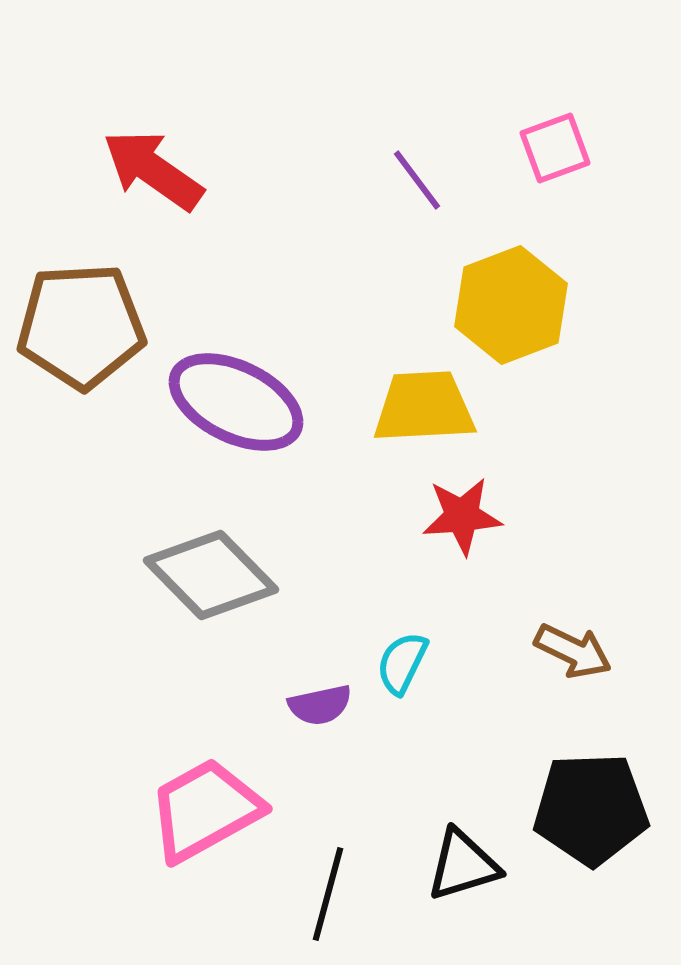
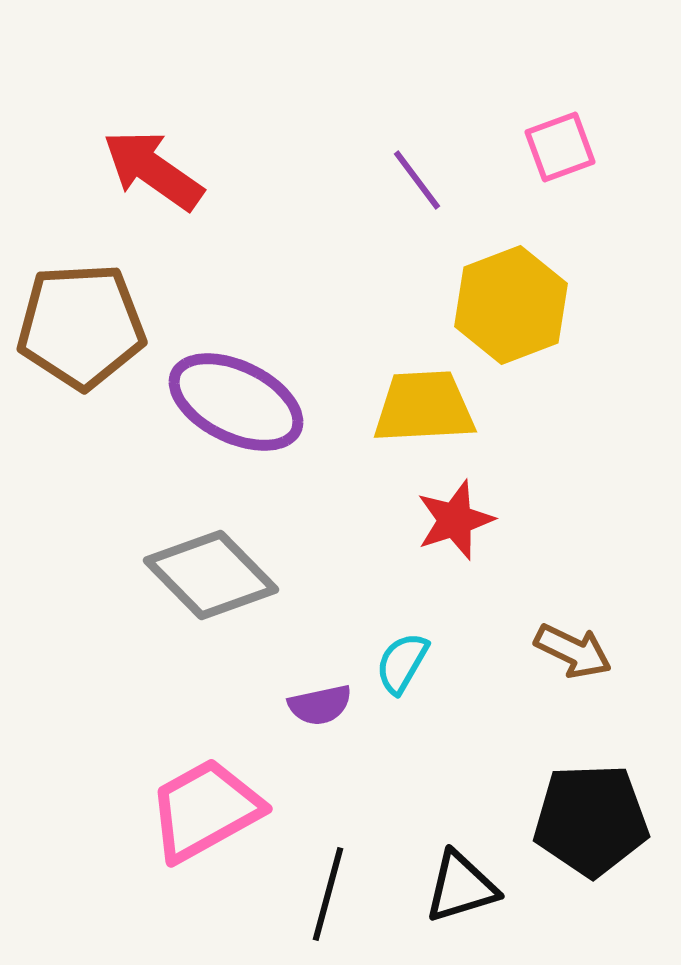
pink square: moved 5 px right, 1 px up
red star: moved 7 px left, 4 px down; rotated 14 degrees counterclockwise
cyan semicircle: rotated 4 degrees clockwise
black pentagon: moved 11 px down
black triangle: moved 2 px left, 22 px down
